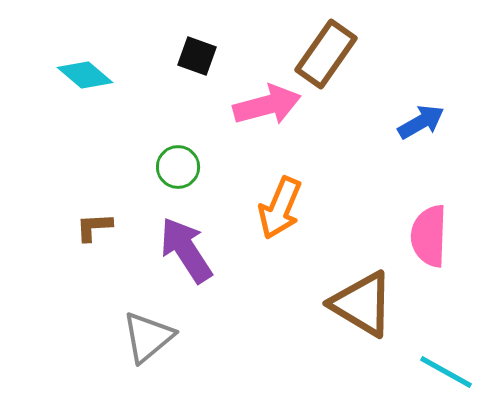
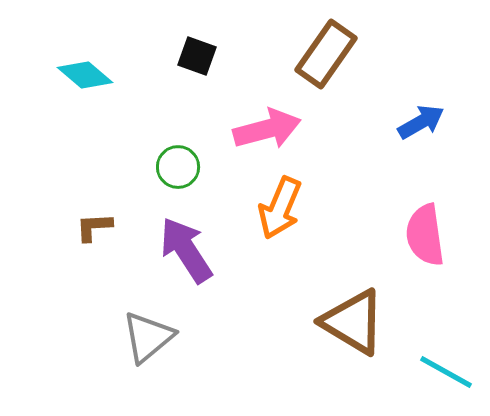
pink arrow: moved 24 px down
pink semicircle: moved 4 px left, 1 px up; rotated 10 degrees counterclockwise
brown triangle: moved 9 px left, 18 px down
